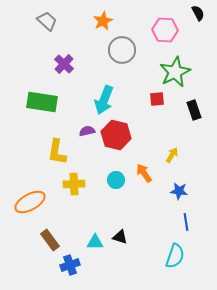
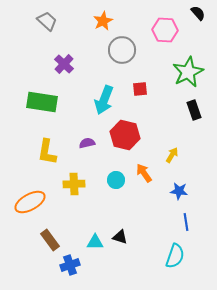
black semicircle: rotated 14 degrees counterclockwise
green star: moved 13 px right
red square: moved 17 px left, 10 px up
purple semicircle: moved 12 px down
red hexagon: moved 9 px right
yellow L-shape: moved 10 px left
